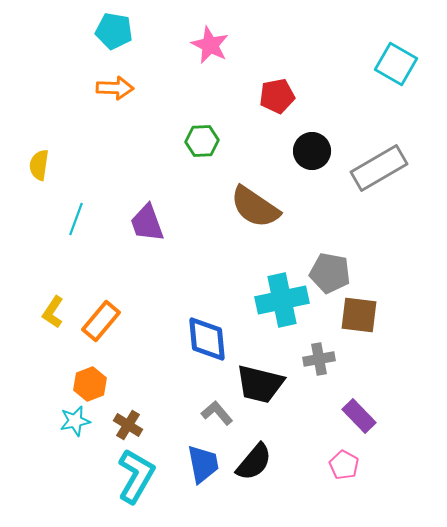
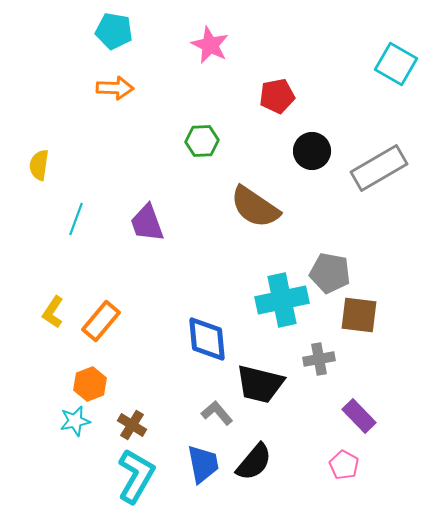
brown cross: moved 4 px right
